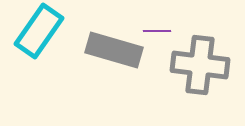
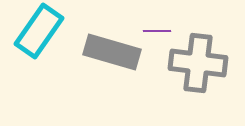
gray rectangle: moved 2 px left, 2 px down
gray cross: moved 2 px left, 2 px up
